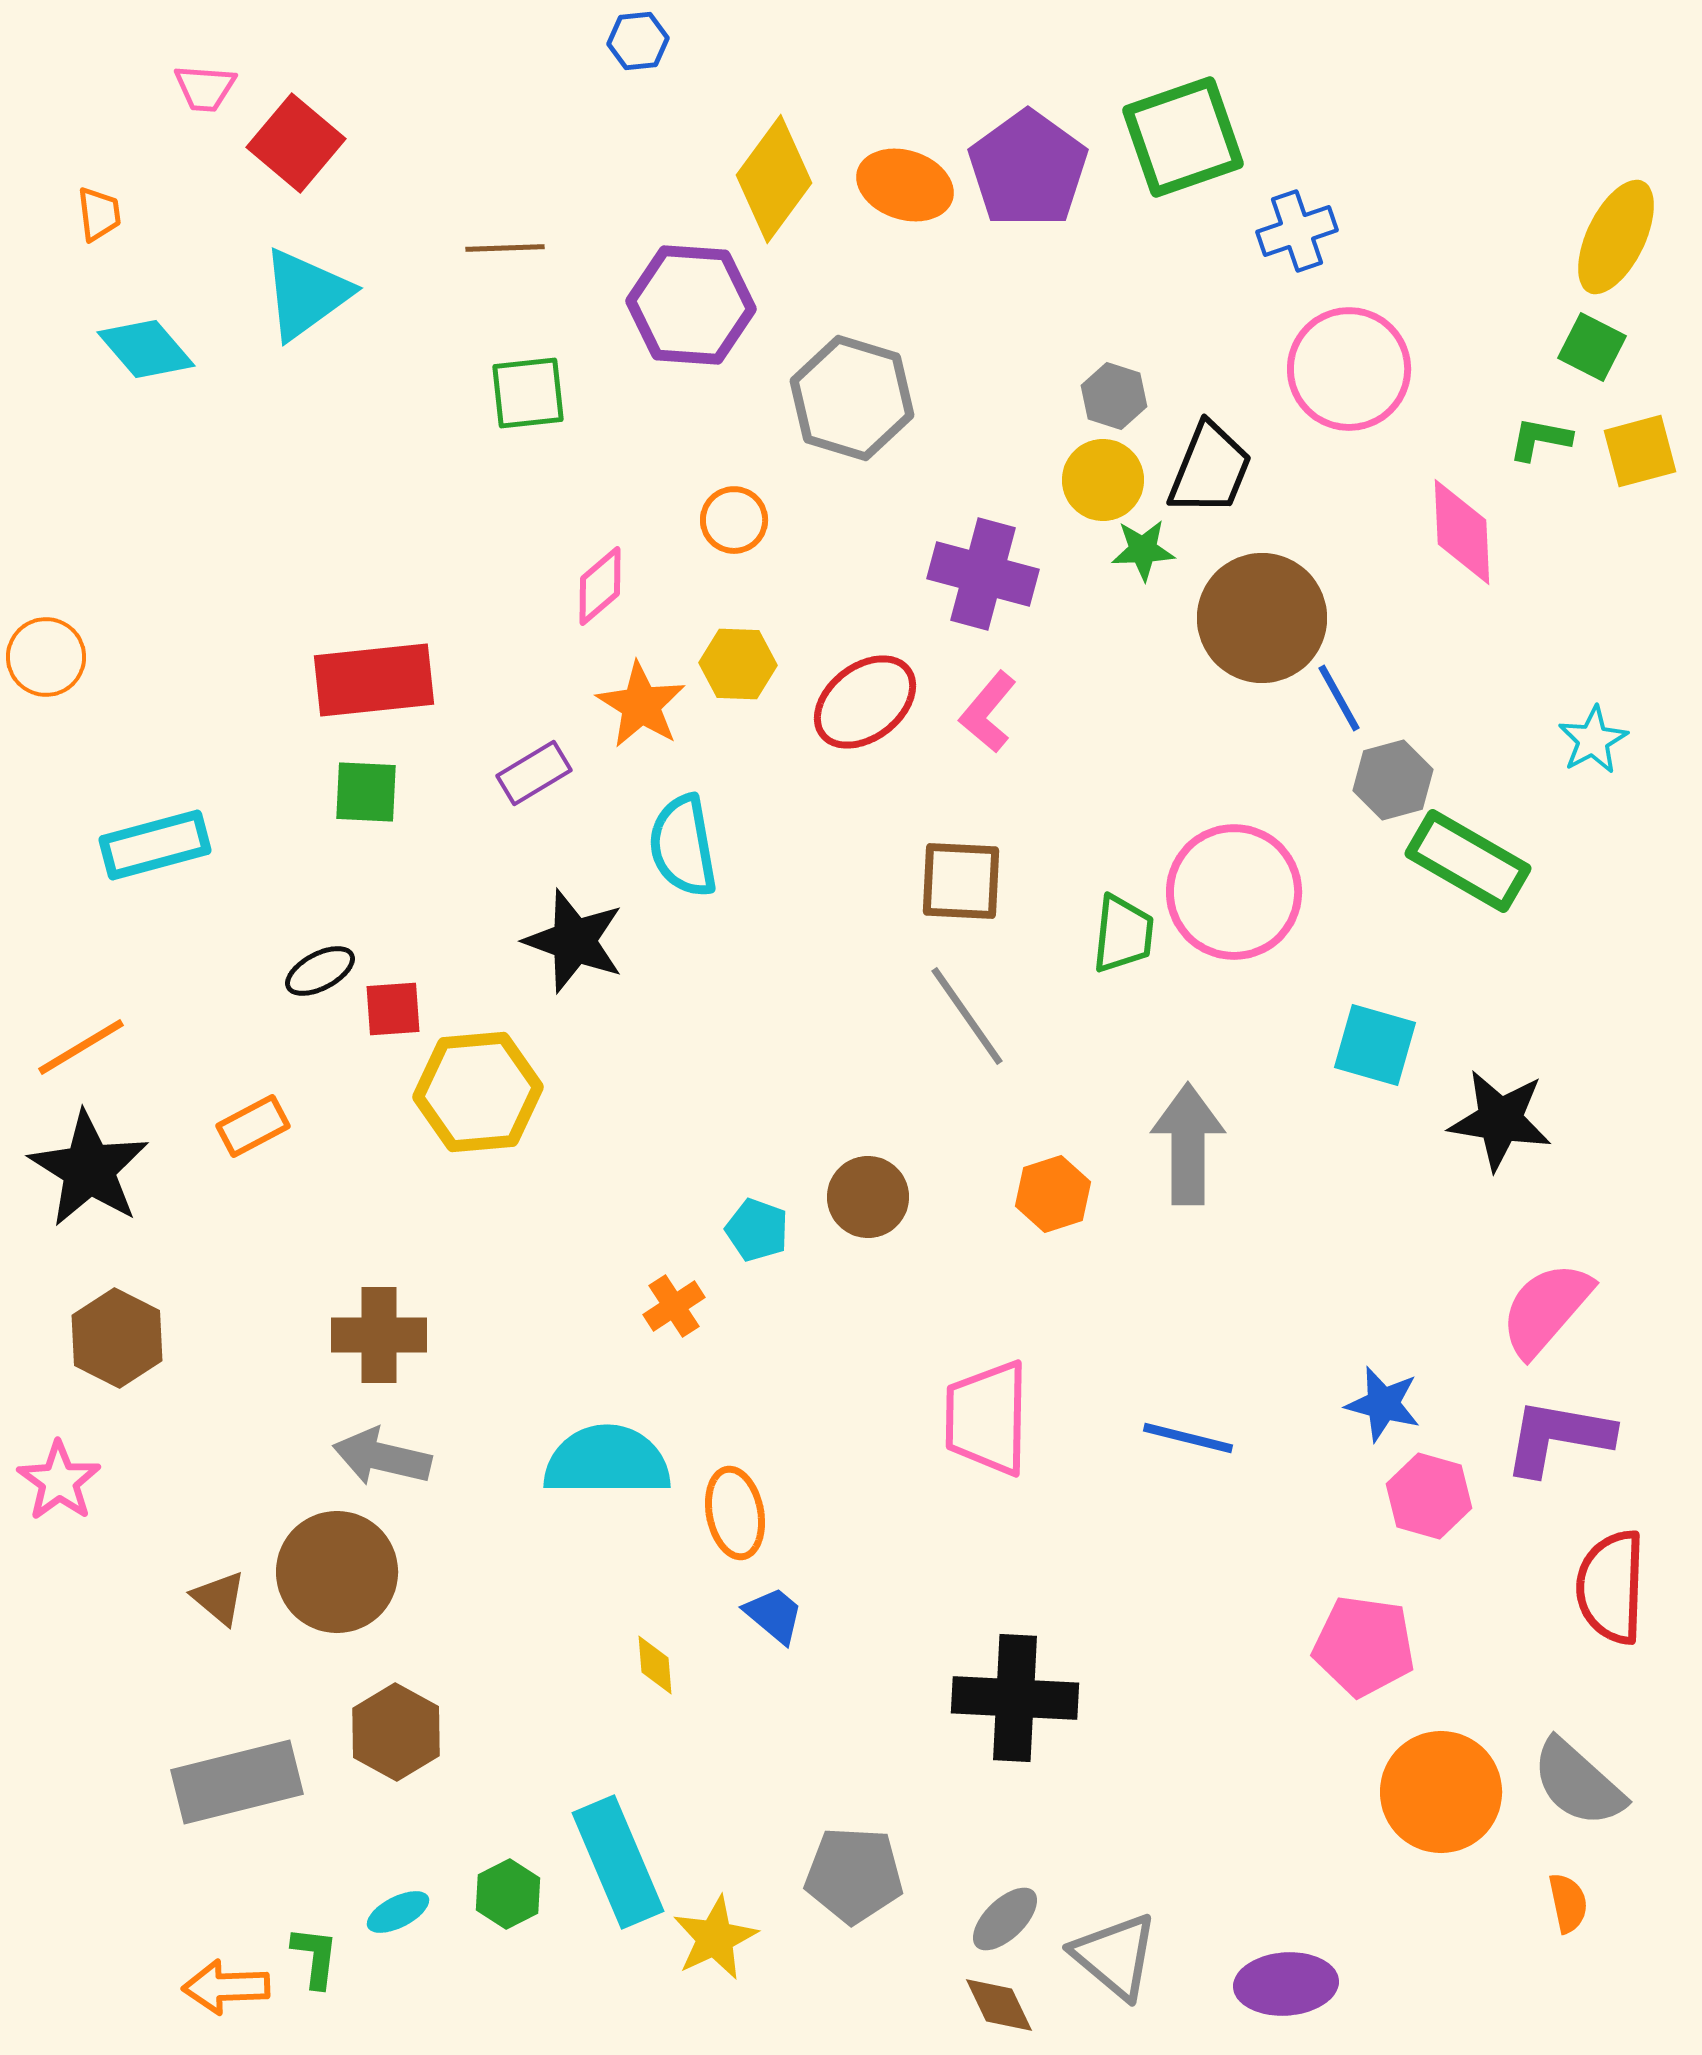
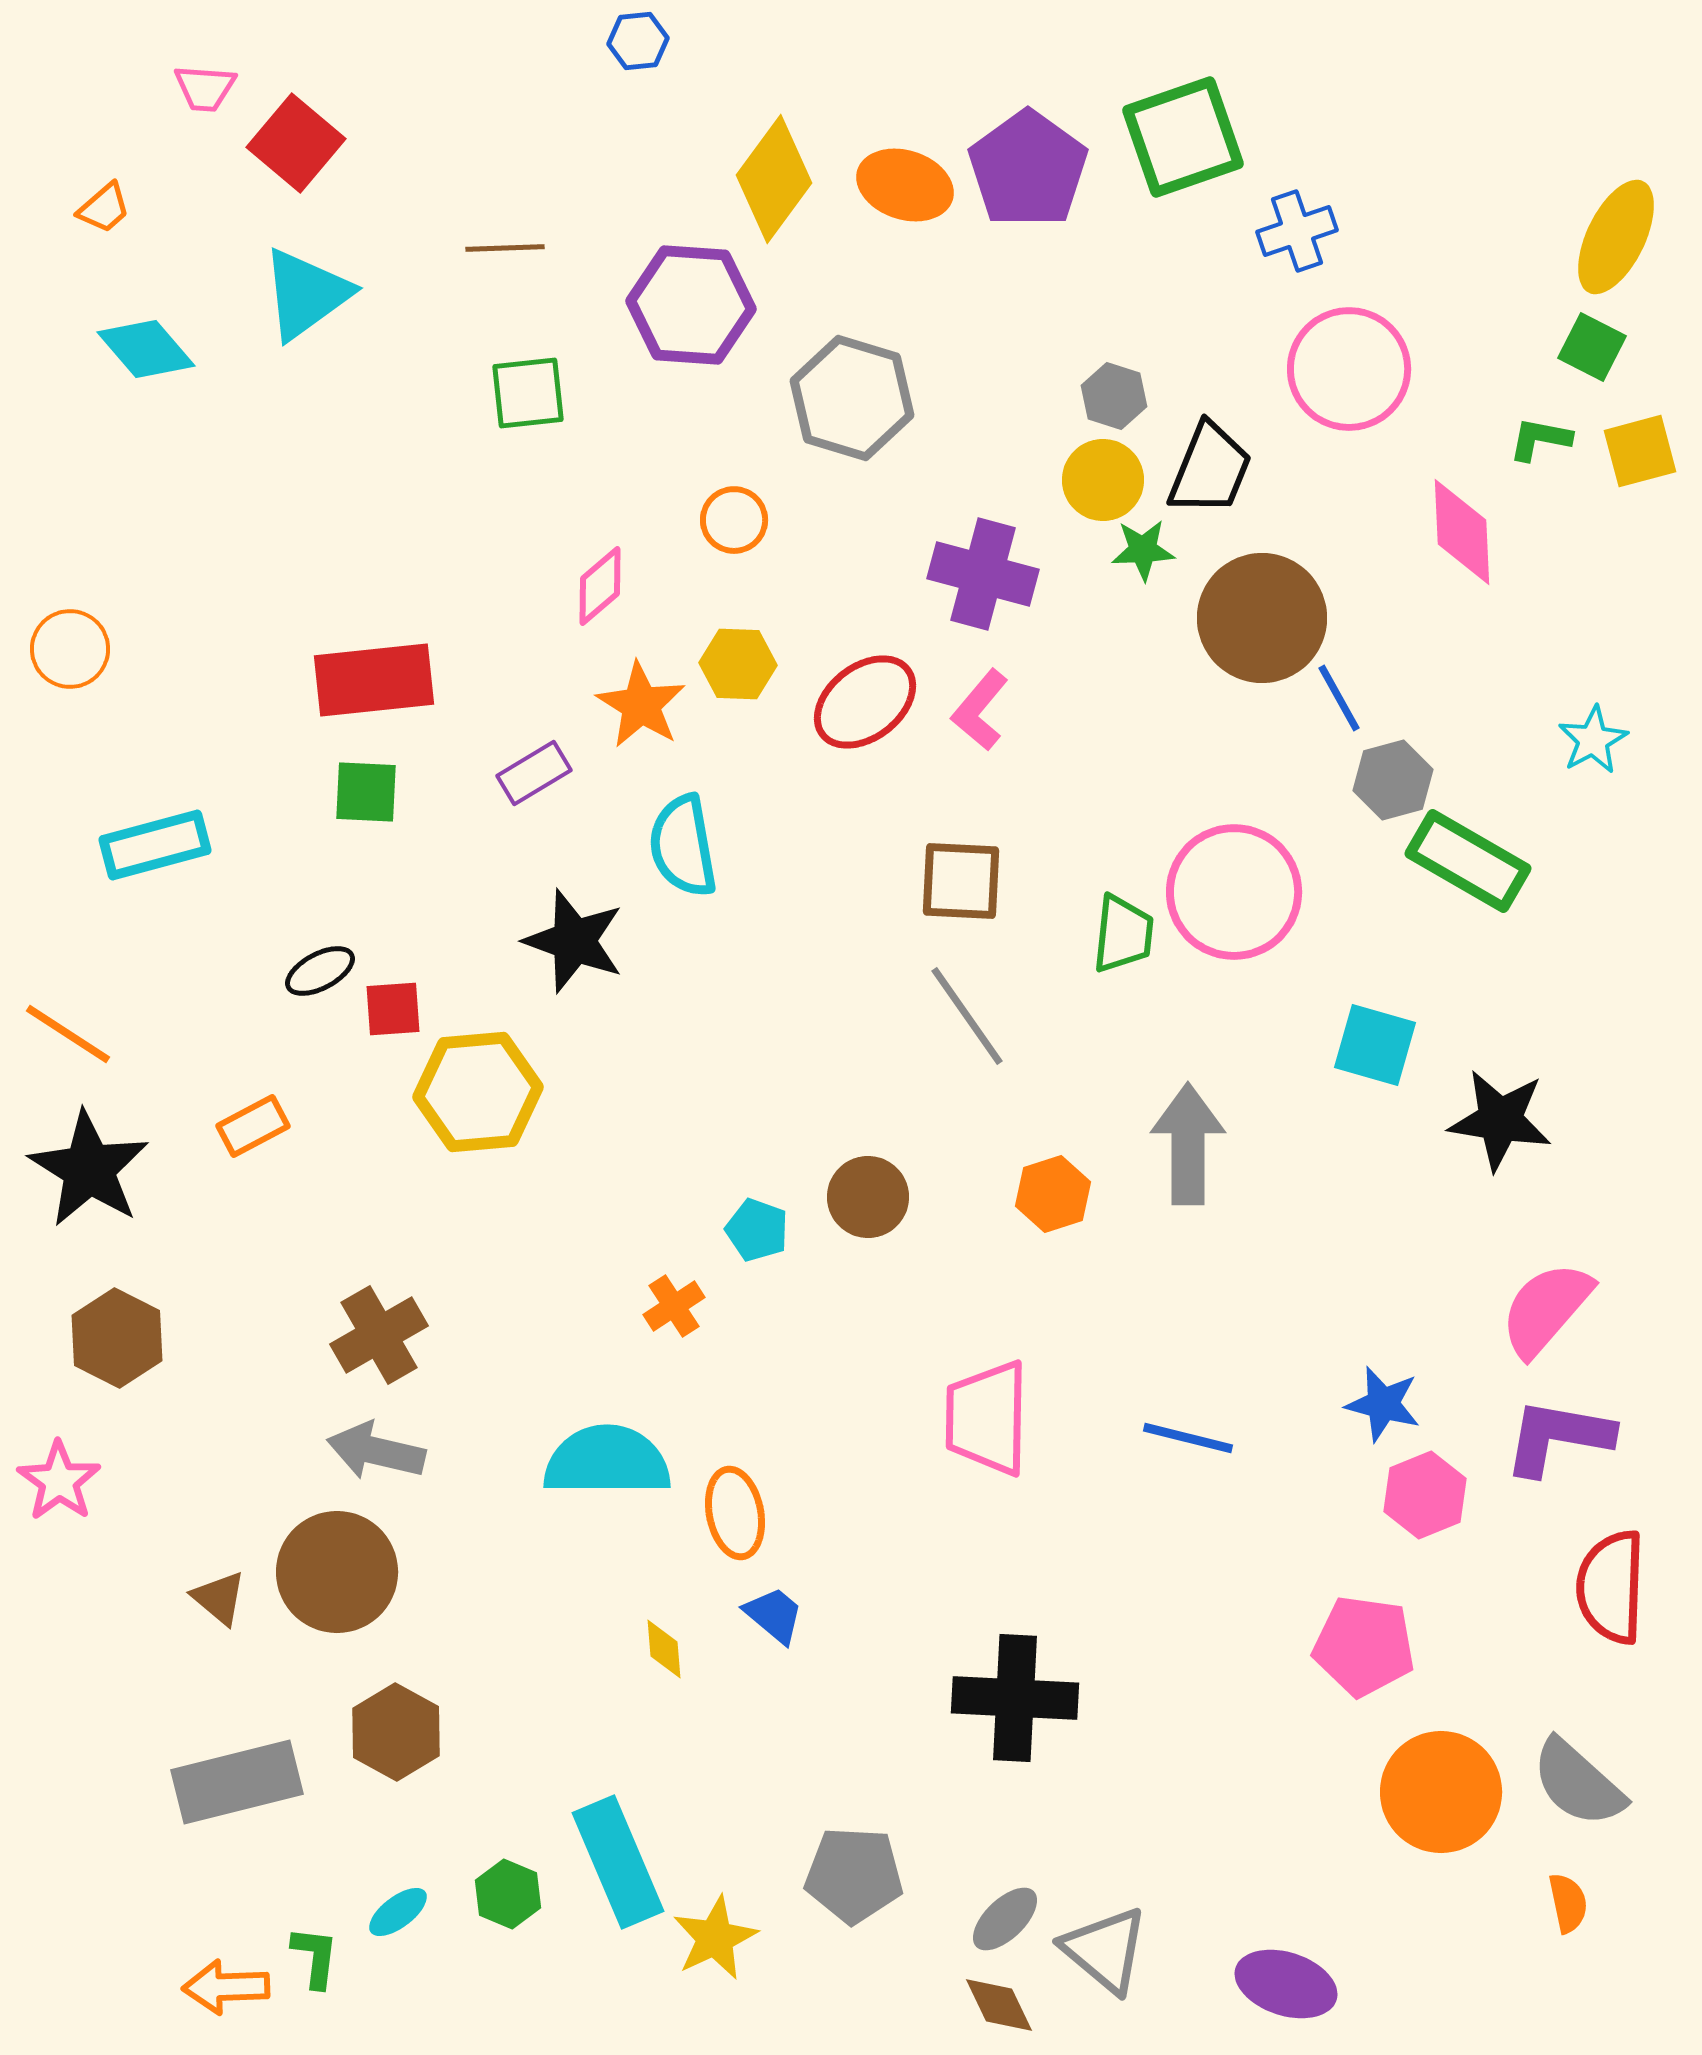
orange trapezoid at (99, 214): moved 5 px right, 6 px up; rotated 56 degrees clockwise
orange circle at (46, 657): moved 24 px right, 8 px up
pink L-shape at (988, 712): moved 8 px left, 2 px up
orange line at (81, 1047): moved 13 px left, 13 px up; rotated 64 degrees clockwise
brown cross at (379, 1335): rotated 30 degrees counterclockwise
gray arrow at (382, 1457): moved 6 px left, 6 px up
pink hexagon at (1429, 1496): moved 4 px left, 1 px up; rotated 22 degrees clockwise
yellow diamond at (655, 1665): moved 9 px right, 16 px up
green hexagon at (508, 1894): rotated 10 degrees counterclockwise
cyan ellipse at (398, 1912): rotated 10 degrees counterclockwise
gray triangle at (1115, 1956): moved 10 px left, 6 px up
purple ellipse at (1286, 1984): rotated 22 degrees clockwise
